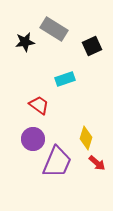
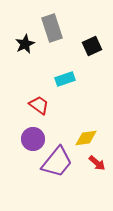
gray rectangle: moved 2 px left, 1 px up; rotated 40 degrees clockwise
black star: moved 2 px down; rotated 18 degrees counterclockwise
yellow diamond: rotated 65 degrees clockwise
purple trapezoid: rotated 16 degrees clockwise
